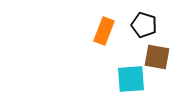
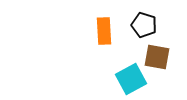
orange rectangle: rotated 24 degrees counterclockwise
cyan square: rotated 24 degrees counterclockwise
